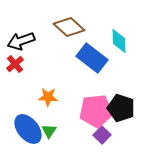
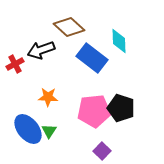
black arrow: moved 20 px right, 9 px down
red cross: rotated 12 degrees clockwise
pink pentagon: moved 2 px left
purple square: moved 16 px down
